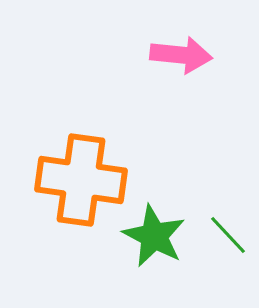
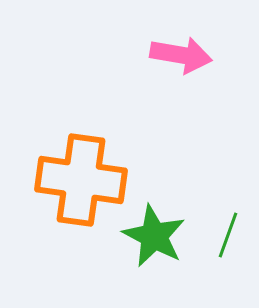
pink arrow: rotated 4 degrees clockwise
green line: rotated 63 degrees clockwise
